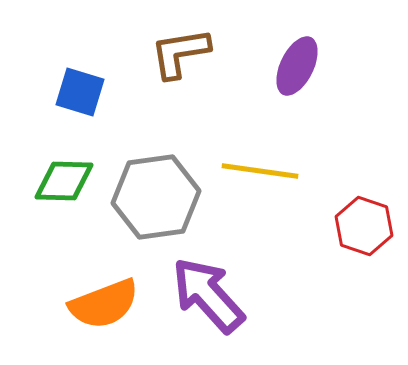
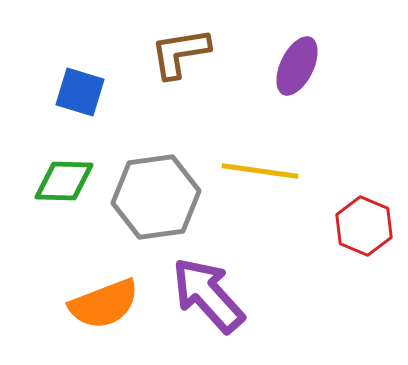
red hexagon: rotated 4 degrees clockwise
